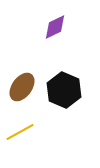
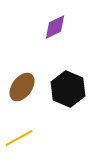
black hexagon: moved 4 px right, 1 px up
yellow line: moved 1 px left, 6 px down
